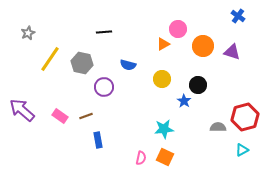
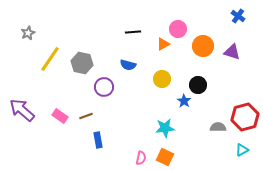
black line: moved 29 px right
cyan star: moved 1 px right, 1 px up
